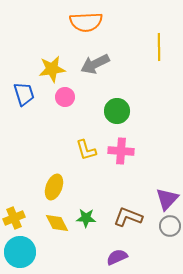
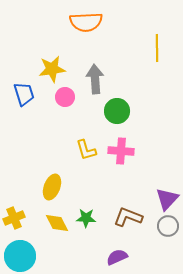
yellow line: moved 2 px left, 1 px down
gray arrow: moved 15 px down; rotated 112 degrees clockwise
yellow ellipse: moved 2 px left
gray circle: moved 2 px left
cyan circle: moved 4 px down
